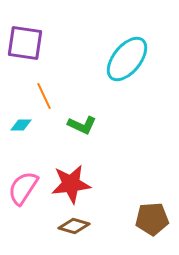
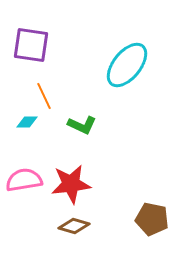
purple square: moved 6 px right, 2 px down
cyan ellipse: moved 6 px down
cyan diamond: moved 6 px right, 3 px up
pink semicircle: moved 1 px right, 8 px up; rotated 48 degrees clockwise
brown pentagon: rotated 16 degrees clockwise
